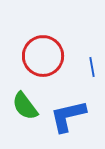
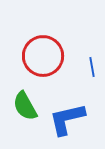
green semicircle: rotated 8 degrees clockwise
blue L-shape: moved 1 px left, 3 px down
